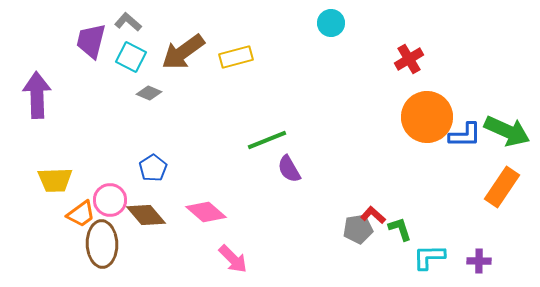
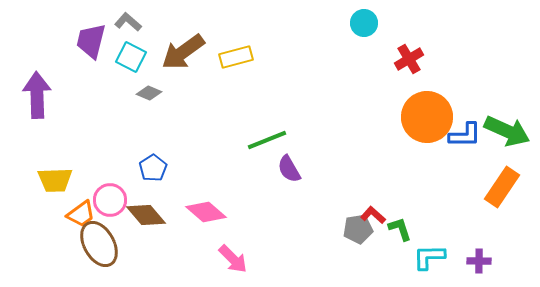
cyan circle: moved 33 px right
brown ellipse: moved 3 px left; rotated 27 degrees counterclockwise
